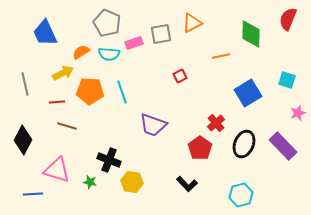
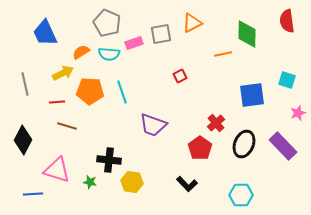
red semicircle: moved 1 px left, 2 px down; rotated 30 degrees counterclockwise
green diamond: moved 4 px left
orange line: moved 2 px right, 2 px up
blue square: moved 4 px right, 2 px down; rotated 24 degrees clockwise
black cross: rotated 15 degrees counterclockwise
cyan hexagon: rotated 15 degrees clockwise
